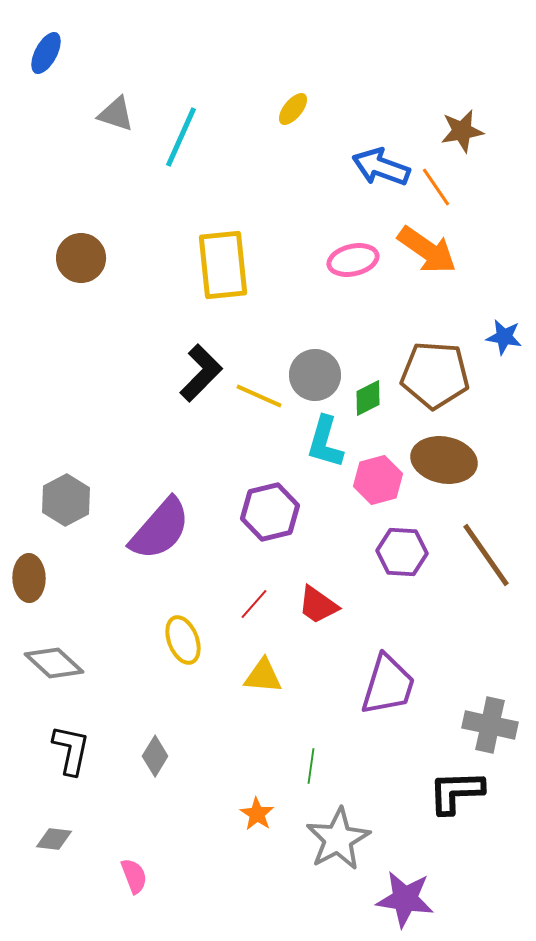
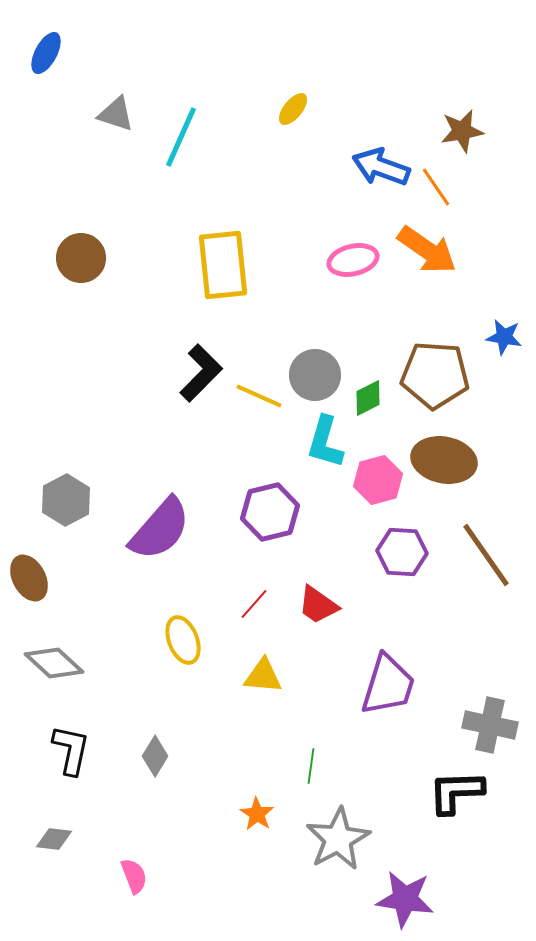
brown ellipse at (29, 578): rotated 27 degrees counterclockwise
